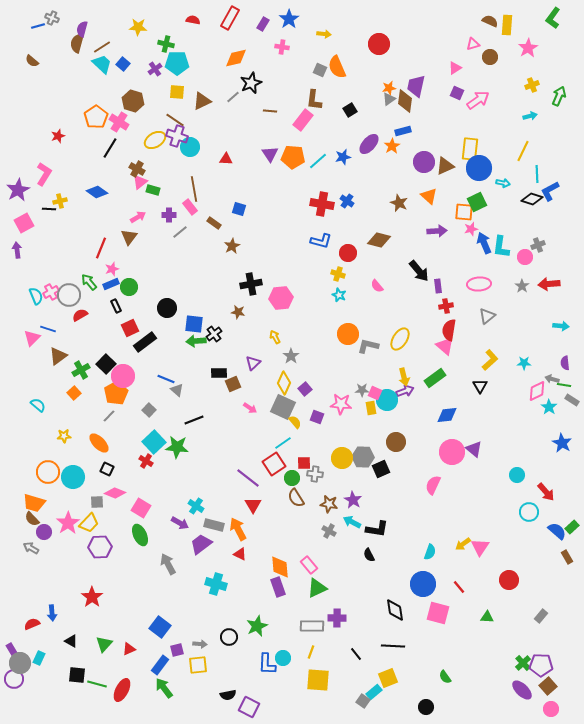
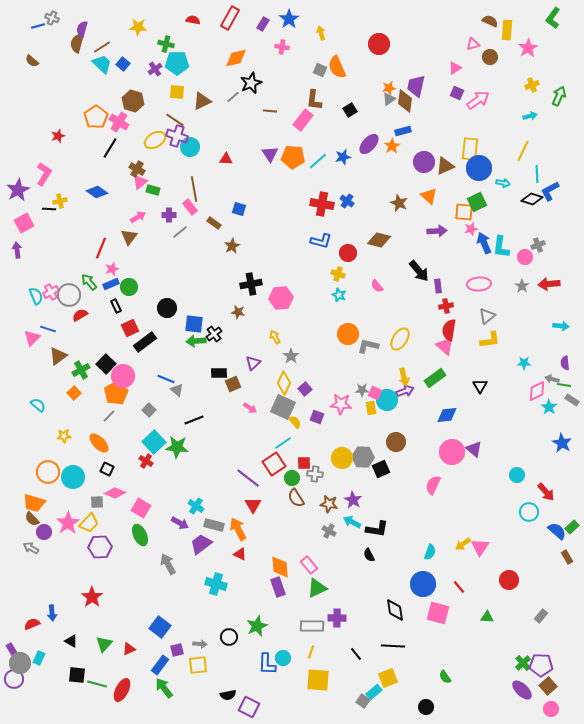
yellow rectangle at (507, 25): moved 5 px down
yellow arrow at (324, 34): moved 3 px left, 1 px up; rotated 112 degrees counterclockwise
yellow L-shape at (490, 360): moved 20 px up; rotated 35 degrees clockwise
